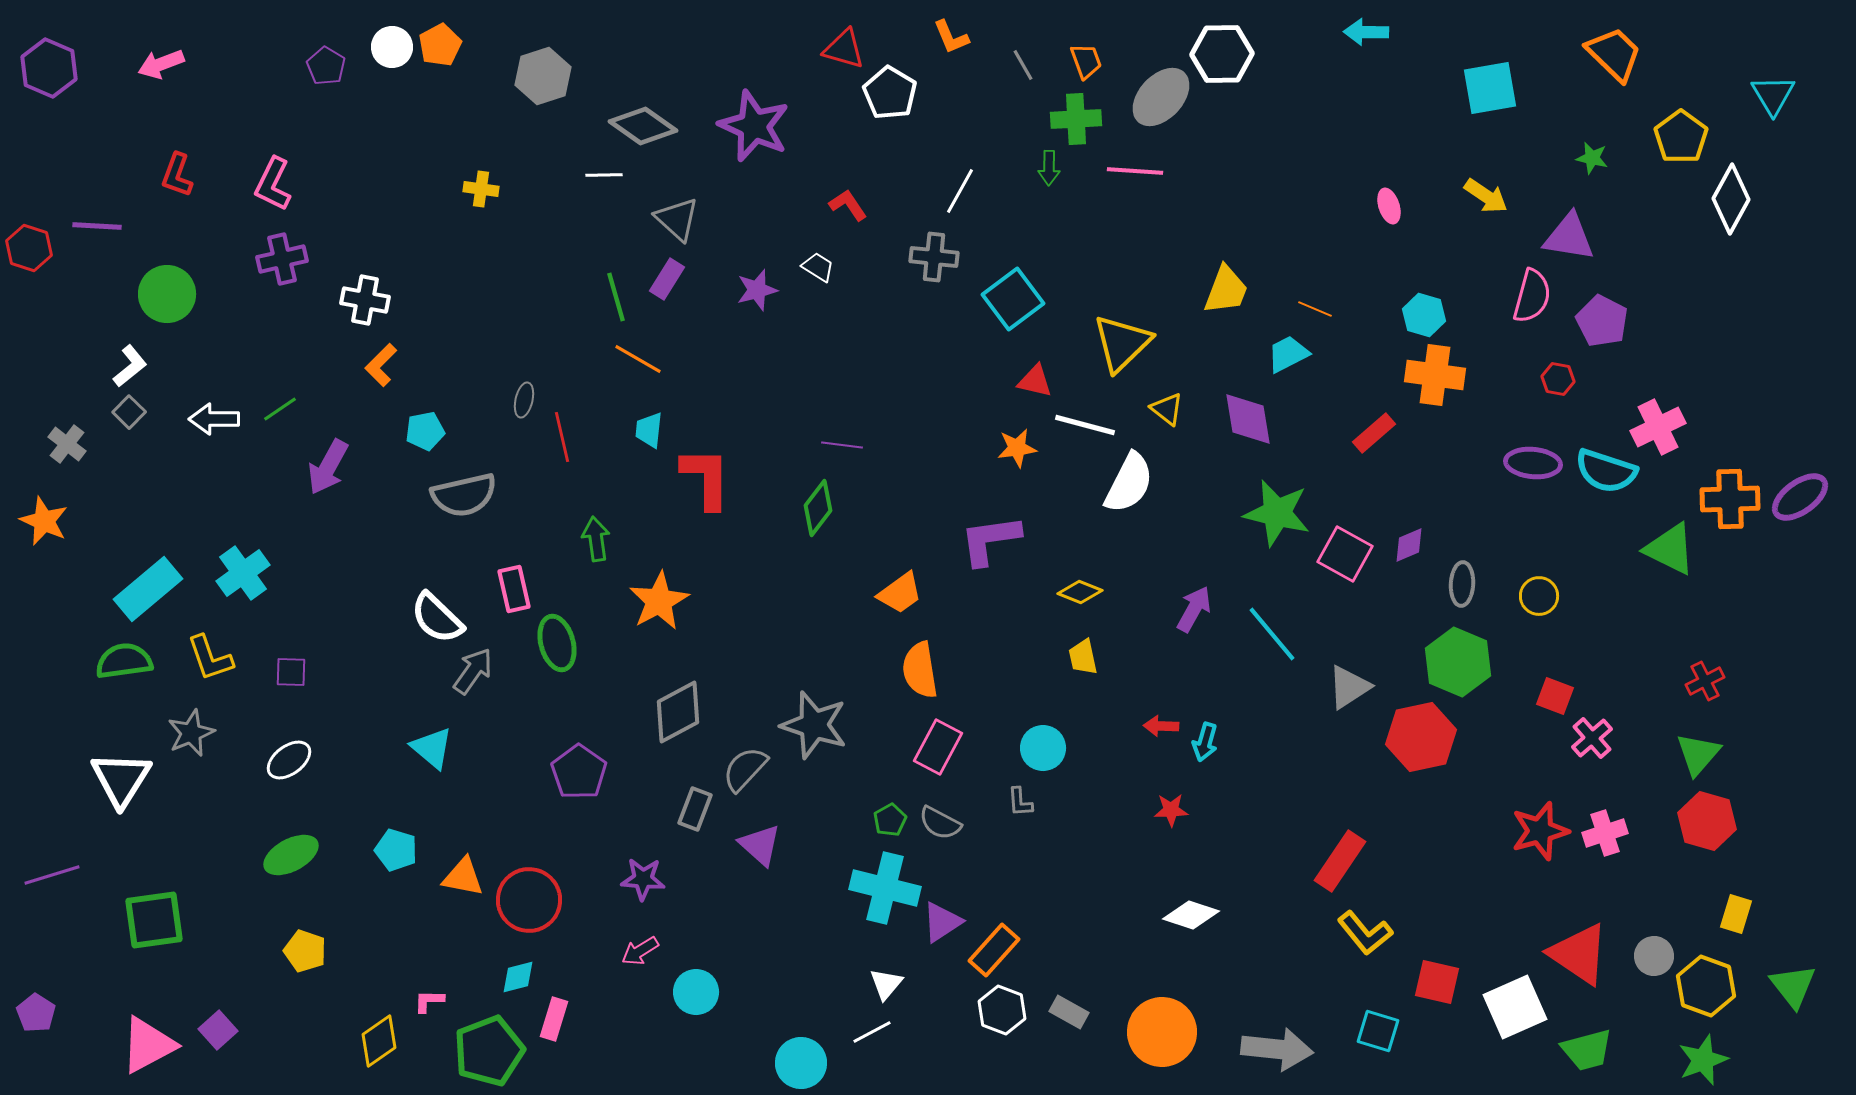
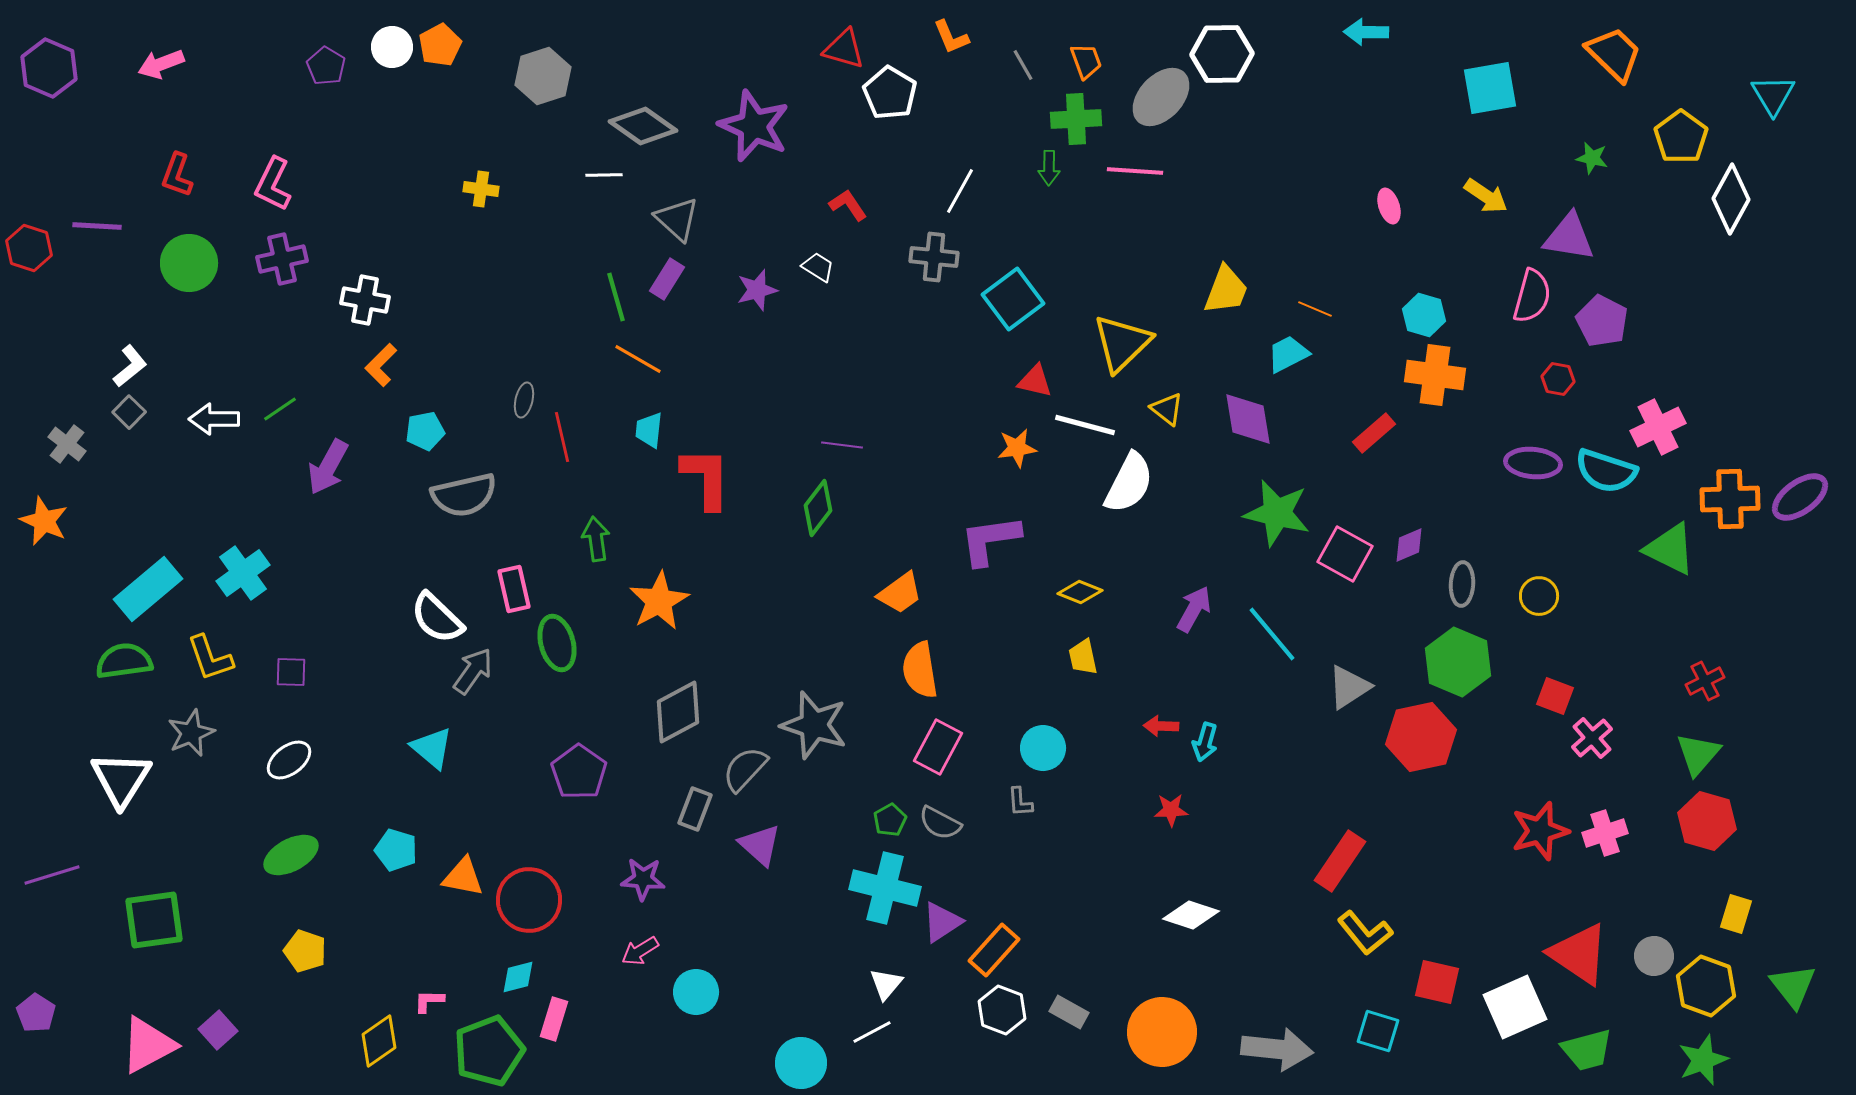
green circle at (167, 294): moved 22 px right, 31 px up
